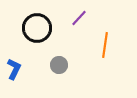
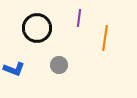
purple line: rotated 36 degrees counterclockwise
orange line: moved 7 px up
blue L-shape: rotated 85 degrees clockwise
